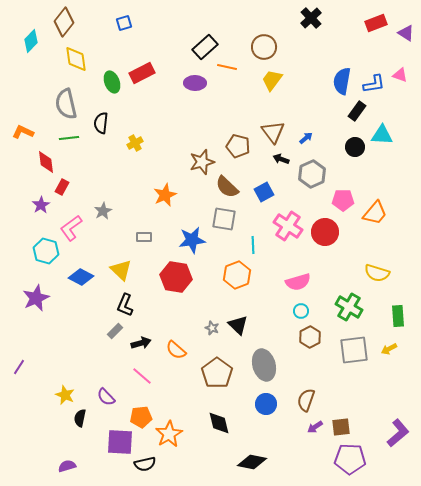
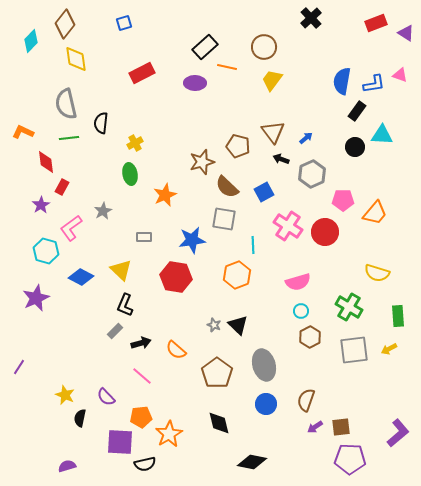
brown diamond at (64, 22): moved 1 px right, 2 px down
green ellipse at (112, 82): moved 18 px right, 92 px down; rotated 10 degrees clockwise
gray star at (212, 328): moved 2 px right, 3 px up
